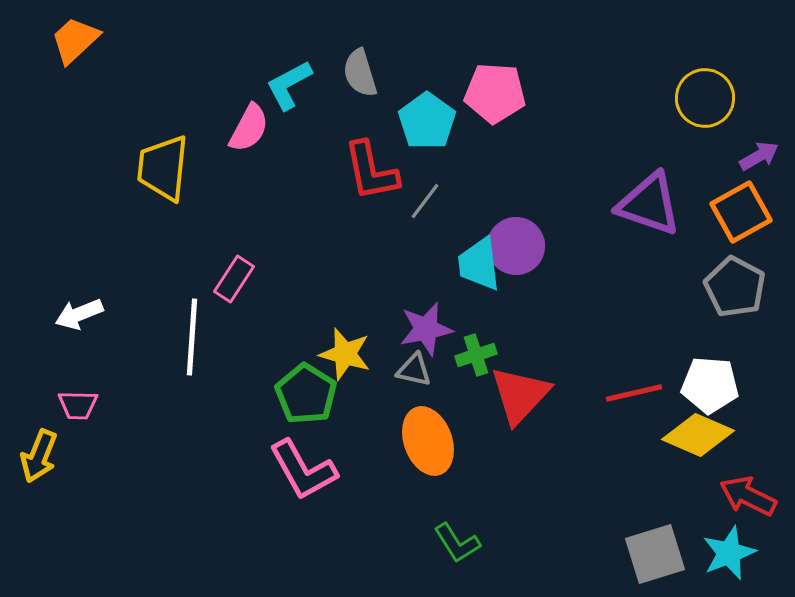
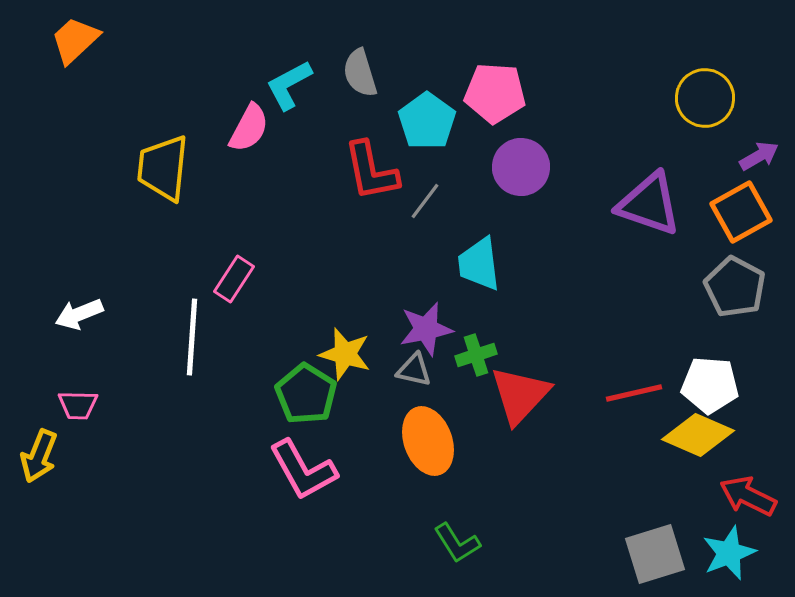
purple circle: moved 5 px right, 79 px up
